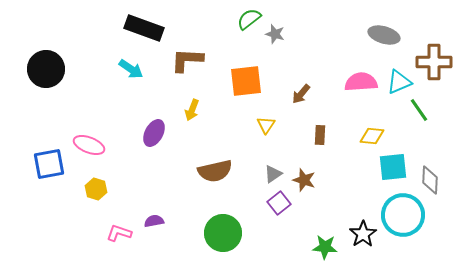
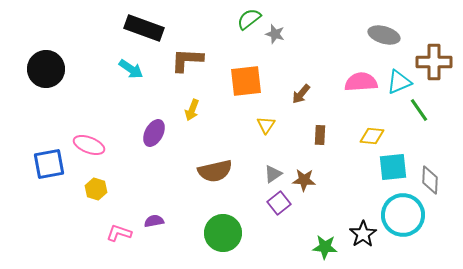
brown star: rotated 15 degrees counterclockwise
